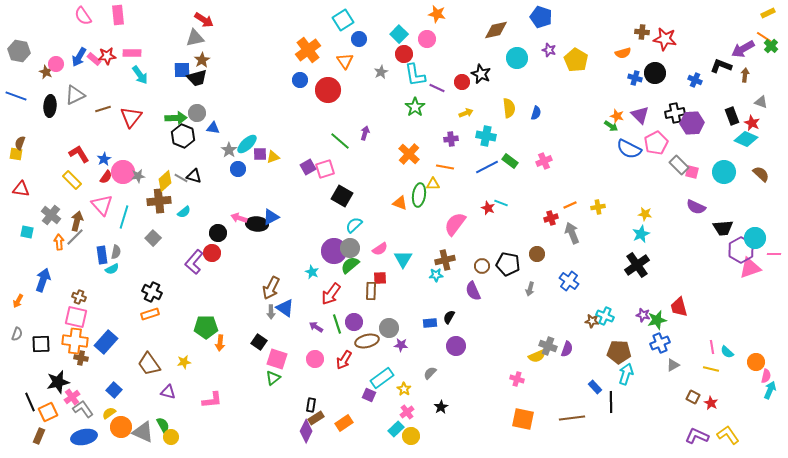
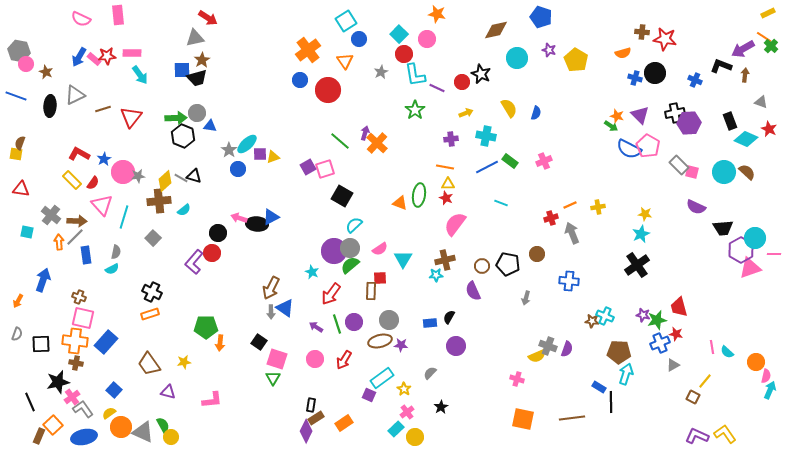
pink semicircle at (83, 16): moved 2 px left, 3 px down; rotated 30 degrees counterclockwise
red arrow at (204, 20): moved 4 px right, 2 px up
cyan square at (343, 20): moved 3 px right, 1 px down
pink circle at (56, 64): moved 30 px left
green star at (415, 107): moved 3 px down
yellow semicircle at (509, 108): rotated 24 degrees counterclockwise
black rectangle at (732, 116): moved 2 px left, 5 px down
purple hexagon at (692, 123): moved 3 px left
red star at (752, 123): moved 17 px right, 6 px down
blue triangle at (213, 128): moved 3 px left, 2 px up
pink pentagon at (656, 143): moved 8 px left, 3 px down; rotated 15 degrees counterclockwise
red L-shape at (79, 154): rotated 30 degrees counterclockwise
orange cross at (409, 154): moved 32 px left, 11 px up
brown semicircle at (761, 174): moved 14 px left, 2 px up
red semicircle at (106, 177): moved 13 px left, 6 px down
yellow triangle at (433, 184): moved 15 px right
red star at (488, 208): moved 42 px left, 10 px up
cyan semicircle at (184, 212): moved 2 px up
brown arrow at (77, 221): rotated 78 degrees clockwise
blue rectangle at (102, 255): moved 16 px left
blue cross at (569, 281): rotated 30 degrees counterclockwise
gray arrow at (530, 289): moved 4 px left, 9 px down
pink square at (76, 317): moved 7 px right, 1 px down
gray circle at (389, 328): moved 8 px up
brown ellipse at (367, 341): moved 13 px right
brown cross at (81, 358): moved 5 px left, 5 px down
yellow line at (711, 369): moved 6 px left, 12 px down; rotated 63 degrees counterclockwise
green triangle at (273, 378): rotated 21 degrees counterclockwise
blue rectangle at (595, 387): moved 4 px right; rotated 16 degrees counterclockwise
red star at (711, 403): moved 35 px left, 69 px up; rotated 16 degrees counterclockwise
orange square at (48, 412): moved 5 px right, 13 px down; rotated 18 degrees counterclockwise
yellow L-shape at (728, 435): moved 3 px left, 1 px up
yellow circle at (411, 436): moved 4 px right, 1 px down
